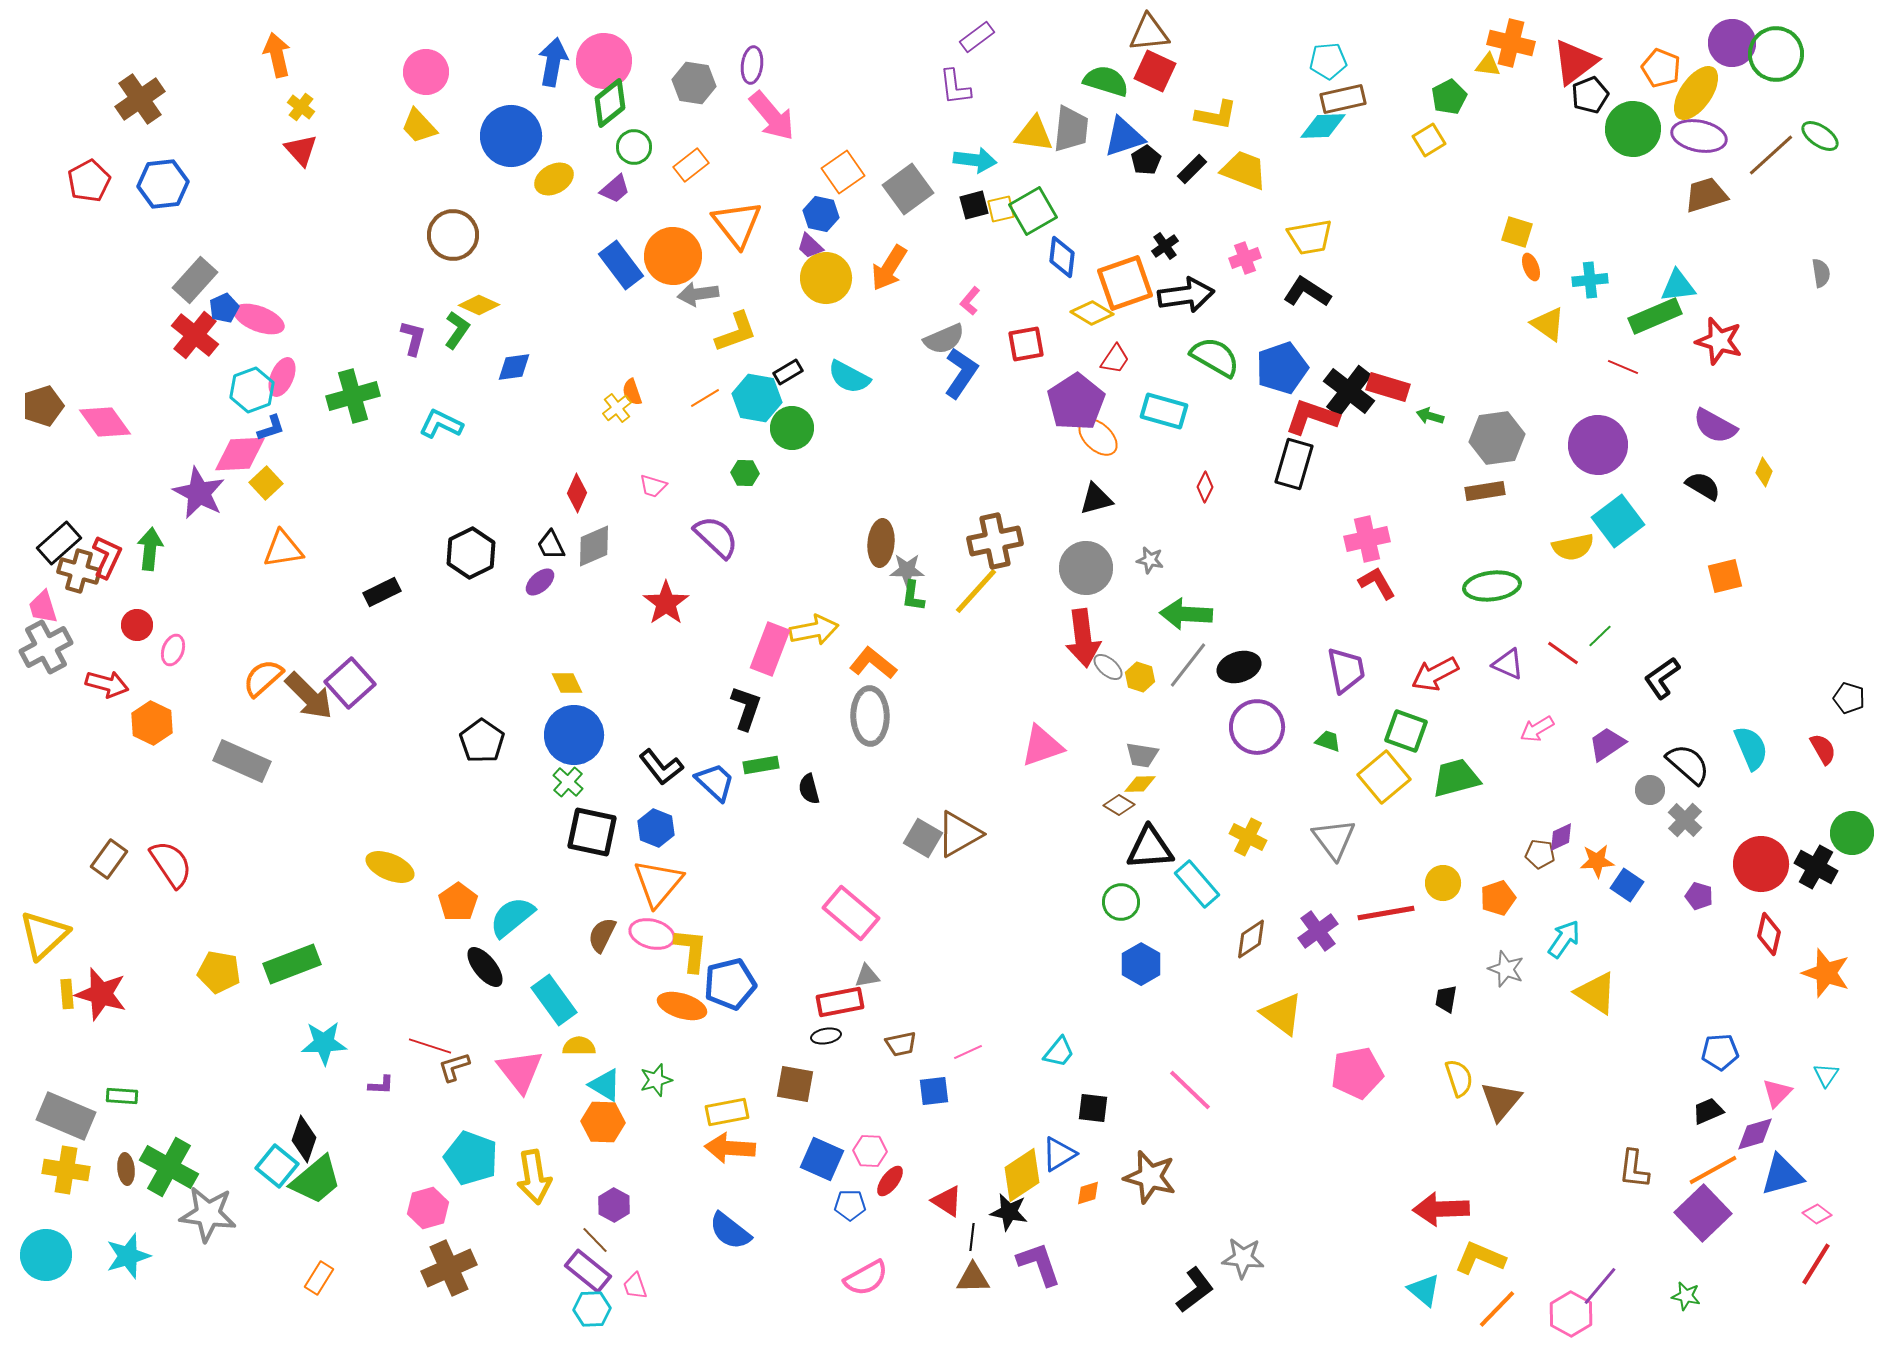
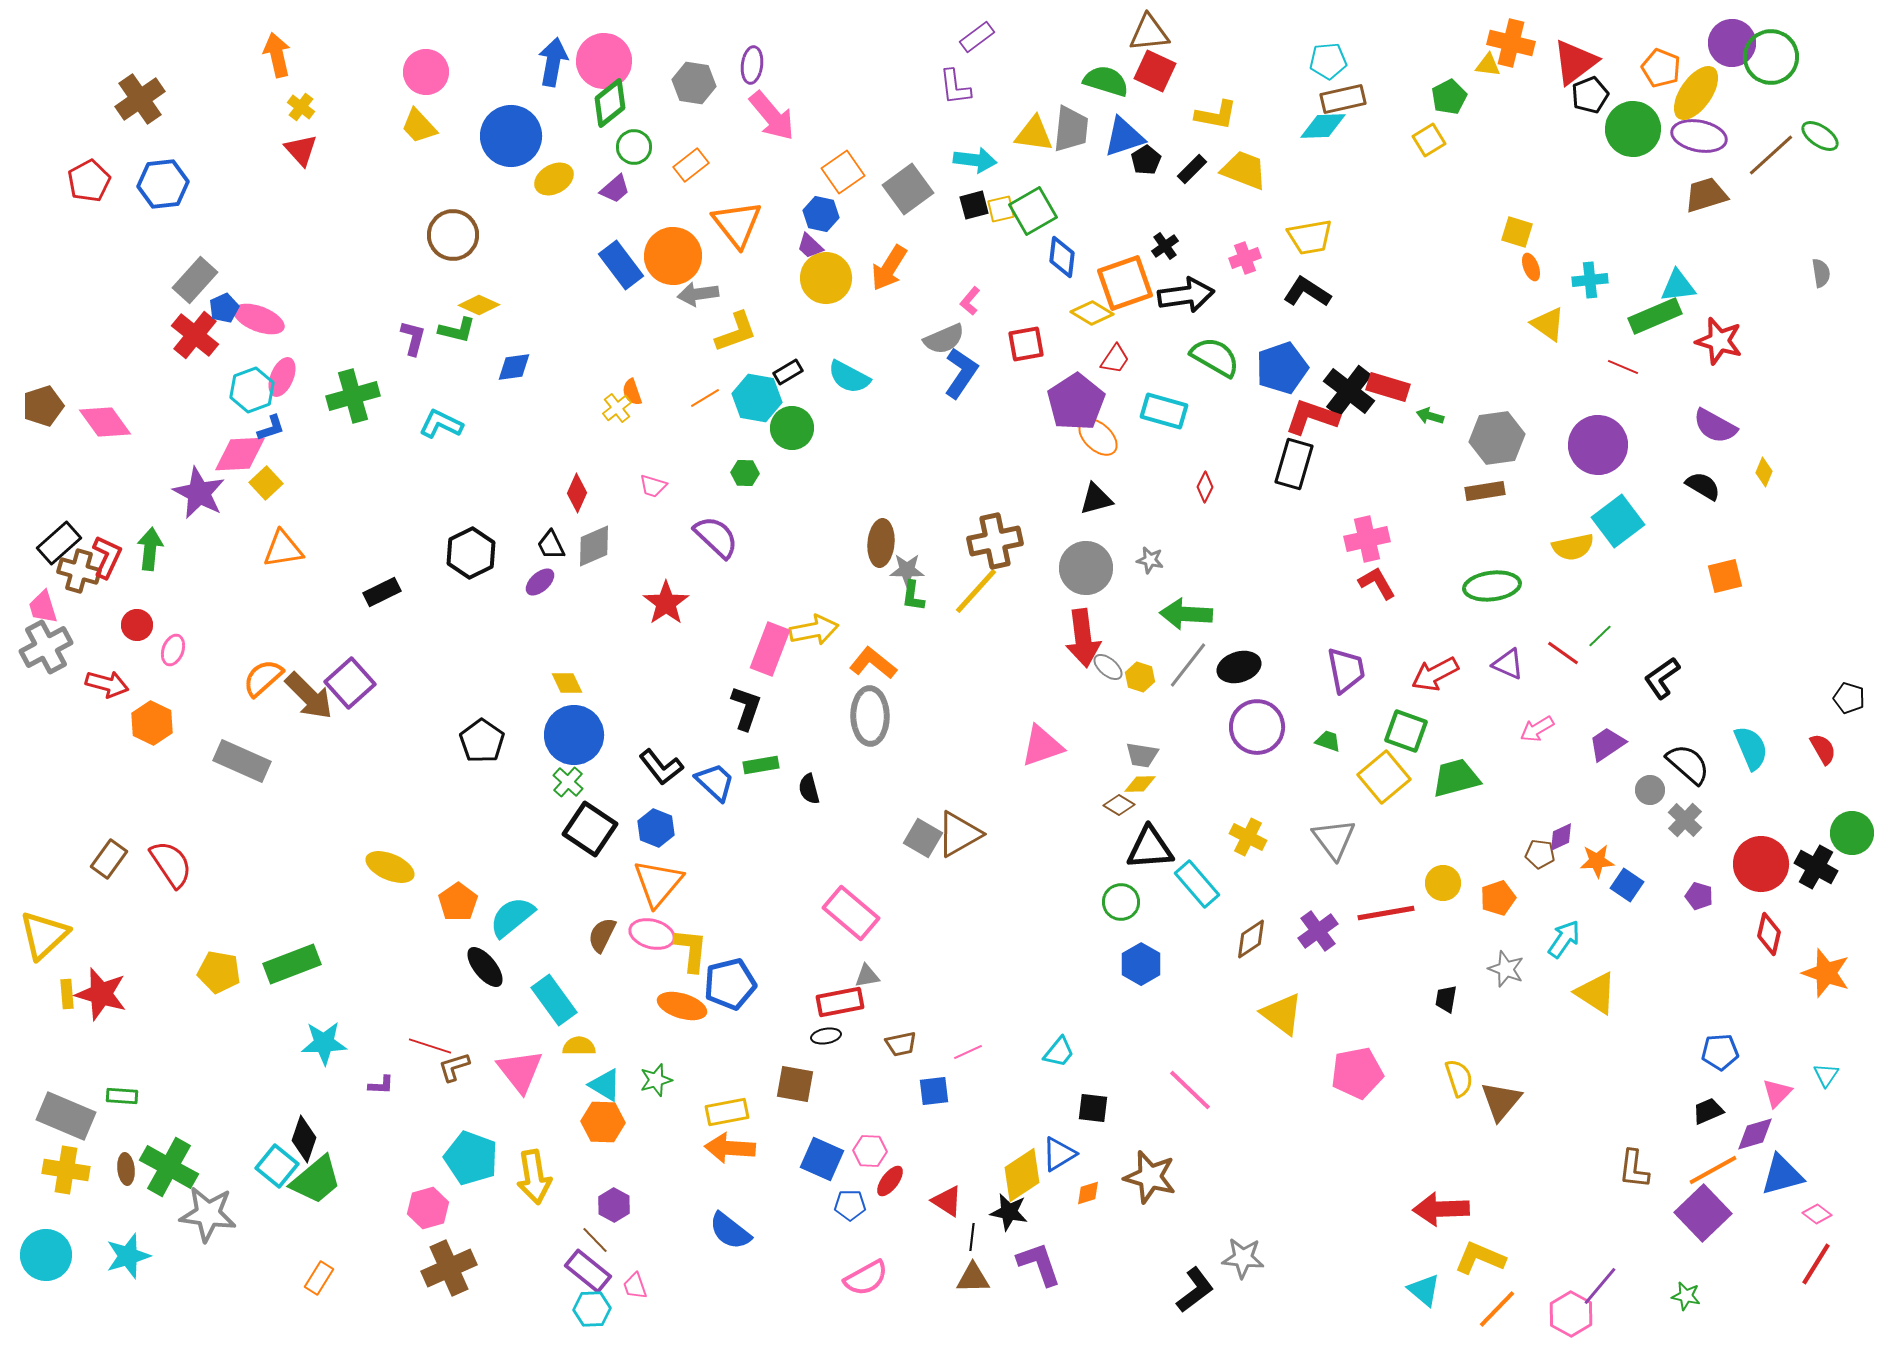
green circle at (1776, 54): moved 5 px left, 3 px down
green L-shape at (457, 330): rotated 69 degrees clockwise
black square at (592, 832): moved 2 px left, 3 px up; rotated 22 degrees clockwise
